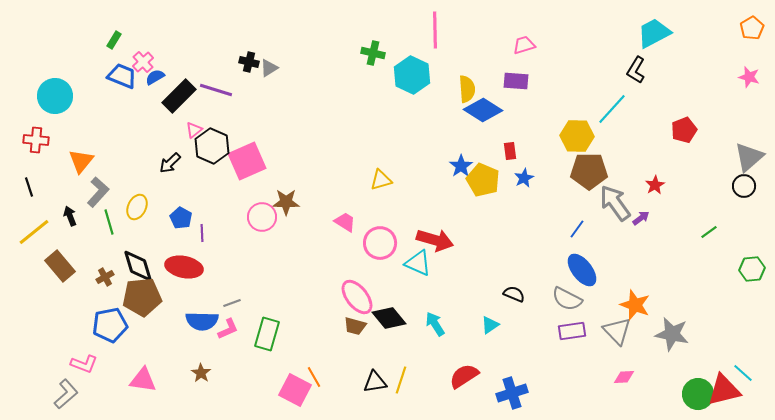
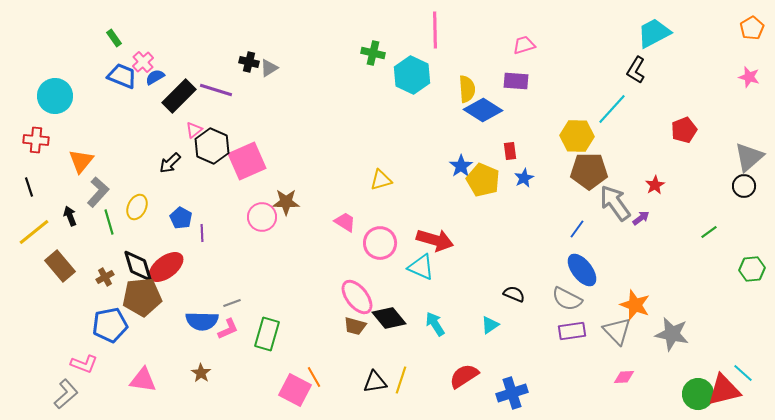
green rectangle at (114, 40): moved 2 px up; rotated 66 degrees counterclockwise
cyan triangle at (418, 263): moved 3 px right, 4 px down
red ellipse at (184, 267): moved 18 px left; rotated 48 degrees counterclockwise
